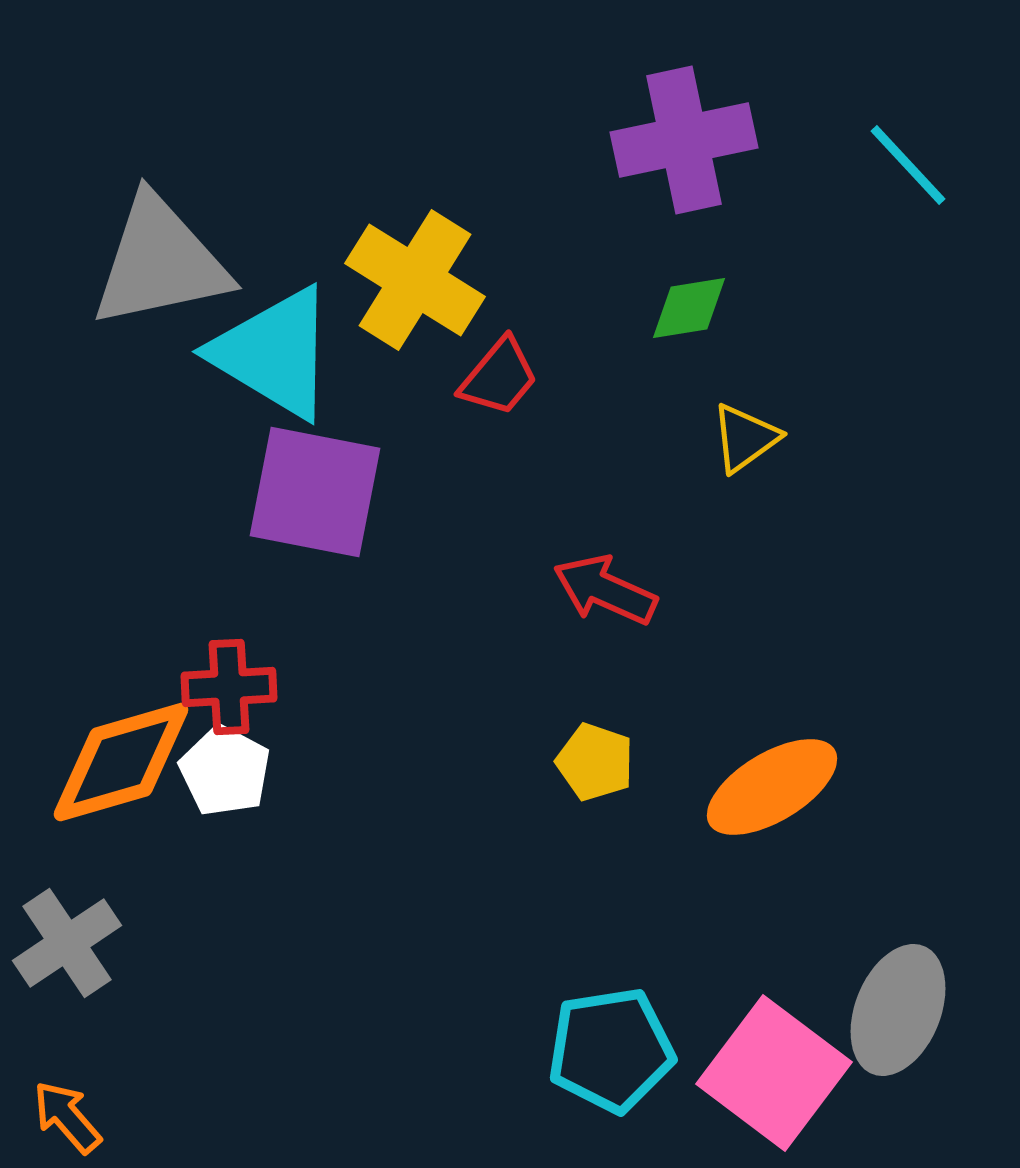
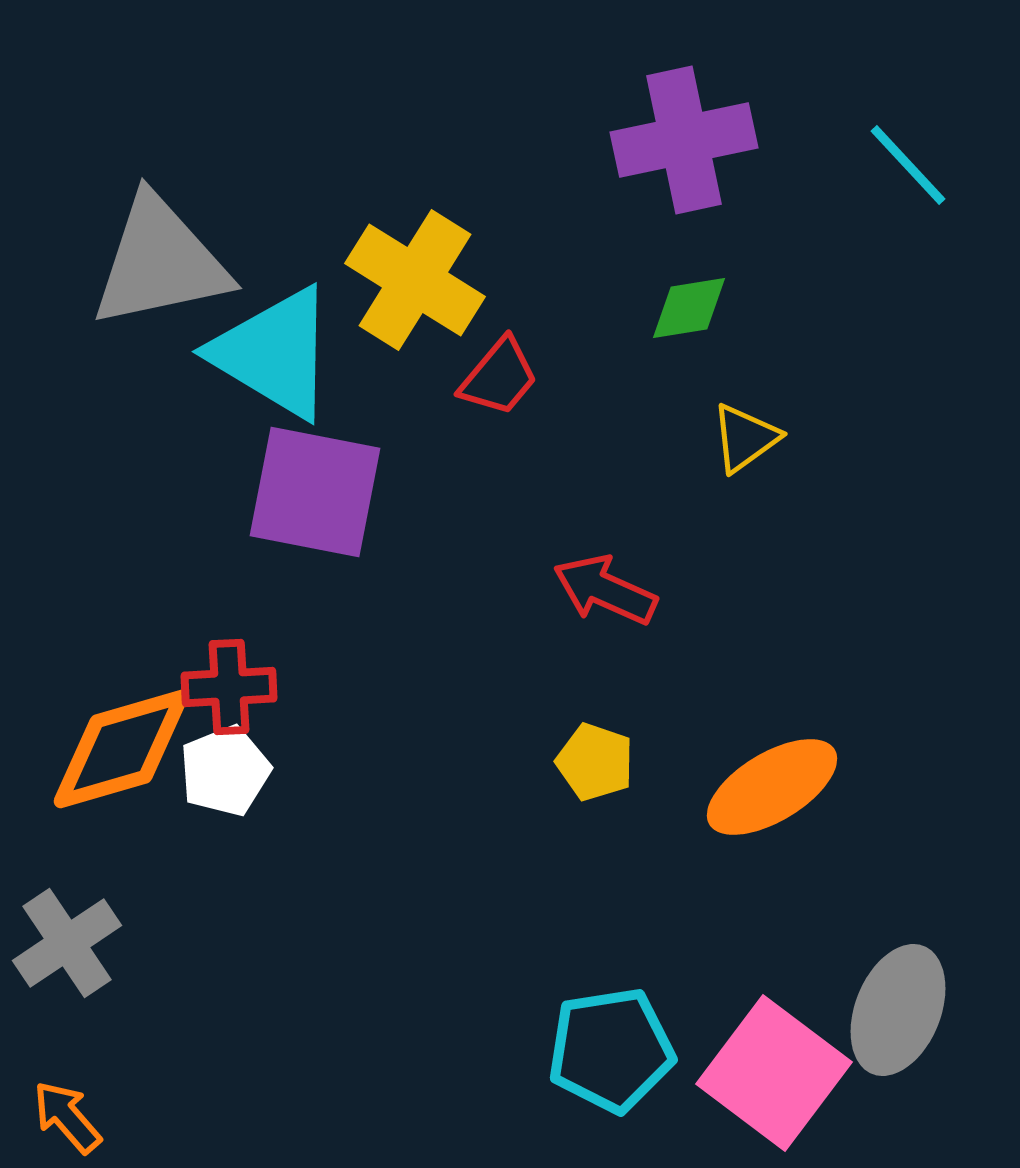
orange diamond: moved 13 px up
white pentagon: rotated 22 degrees clockwise
